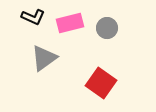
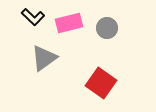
black L-shape: rotated 20 degrees clockwise
pink rectangle: moved 1 px left
